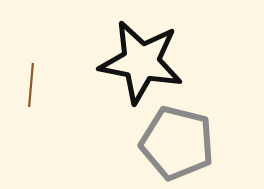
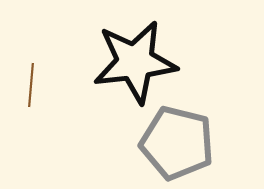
black star: moved 6 px left; rotated 18 degrees counterclockwise
